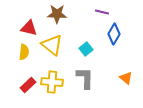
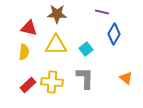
yellow triangle: moved 4 px right; rotated 40 degrees counterclockwise
